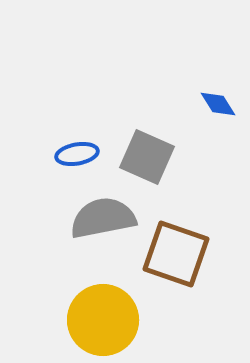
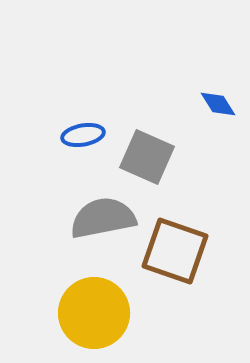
blue ellipse: moved 6 px right, 19 px up
brown square: moved 1 px left, 3 px up
yellow circle: moved 9 px left, 7 px up
